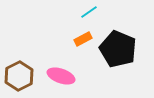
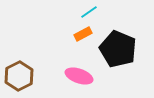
orange rectangle: moved 5 px up
pink ellipse: moved 18 px right
